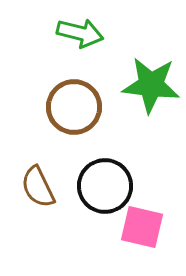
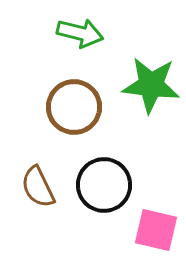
black circle: moved 1 px left, 1 px up
pink square: moved 14 px right, 3 px down
